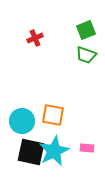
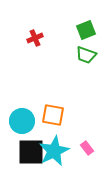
pink rectangle: rotated 48 degrees clockwise
black square: rotated 12 degrees counterclockwise
